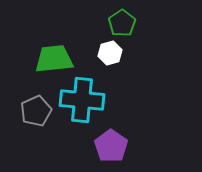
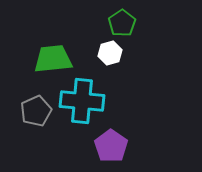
green trapezoid: moved 1 px left
cyan cross: moved 1 px down
